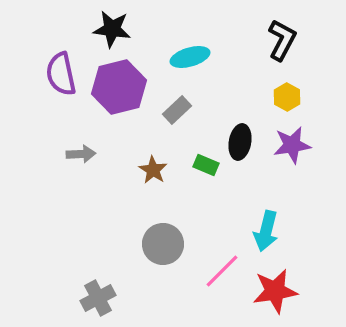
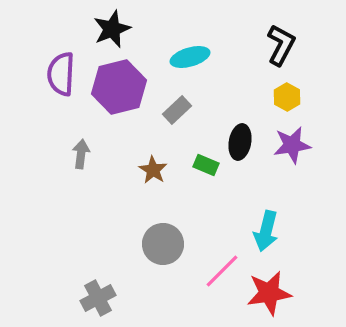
black star: rotated 30 degrees counterclockwise
black L-shape: moved 1 px left, 5 px down
purple semicircle: rotated 15 degrees clockwise
gray arrow: rotated 80 degrees counterclockwise
red star: moved 6 px left, 2 px down
